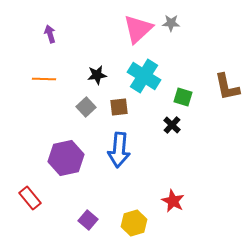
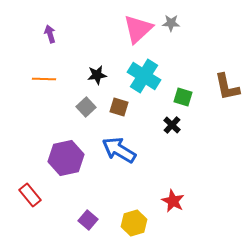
brown square: rotated 24 degrees clockwise
blue arrow: rotated 116 degrees clockwise
red rectangle: moved 3 px up
